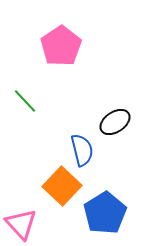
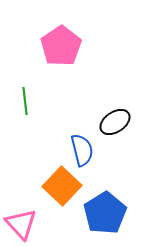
green line: rotated 36 degrees clockwise
